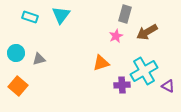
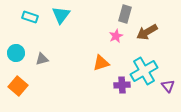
gray triangle: moved 3 px right
purple triangle: rotated 24 degrees clockwise
